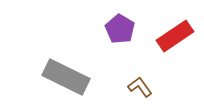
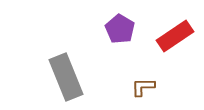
gray rectangle: rotated 42 degrees clockwise
brown L-shape: moved 3 px right; rotated 55 degrees counterclockwise
